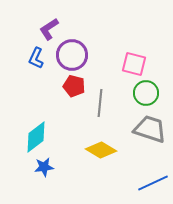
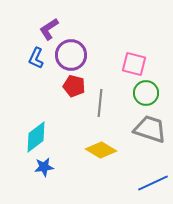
purple circle: moved 1 px left
